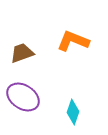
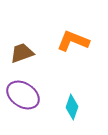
purple ellipse: moved 2 px up
cyan diamond: moved 1 px left, 5 px up
